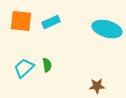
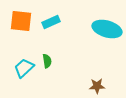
green semicircle: moved 4 px up
